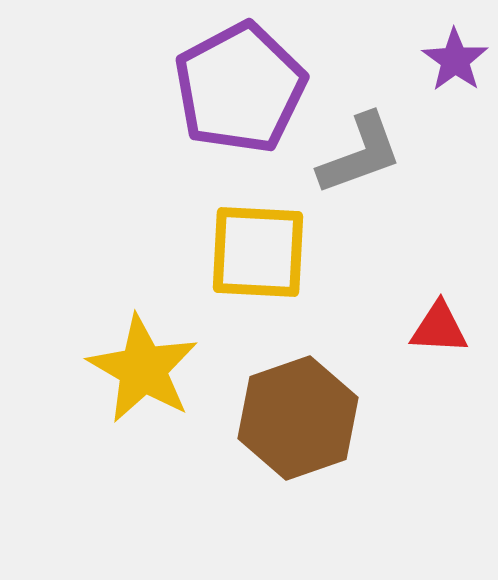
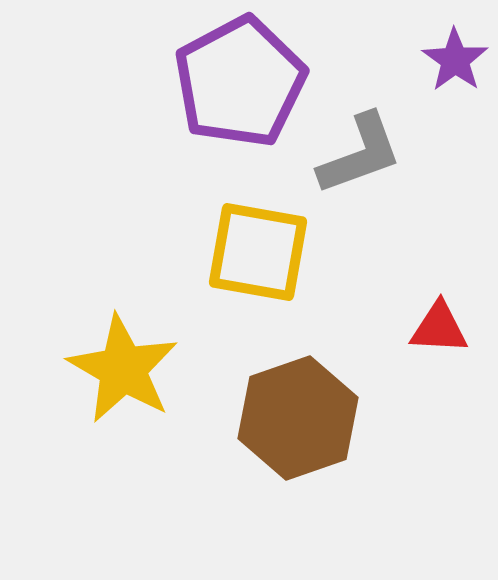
purple pentagon: moved 6 px up
yellow square: rotated 7 degrees clockwise
yellow star: moved 20 px left
